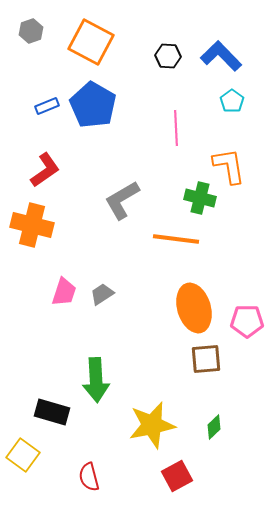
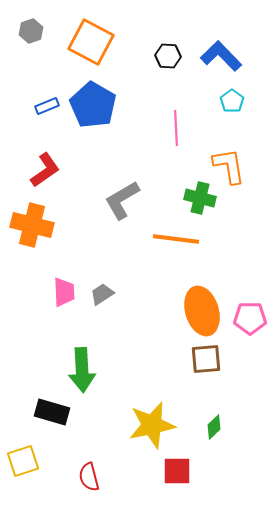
pink trapezoid: rotated 20 degrees counterclockwise
orange ellipse: moved 8 px right, 3 px down
pink pentagon: moved 3 px right, 3 px up
green arrow: moved 14 px left, 10 px up
yellow square: moved 6 px down; rotated 36 degrees clockwise
red square: moved 5 px up; rotated 28 degrees clockwise
